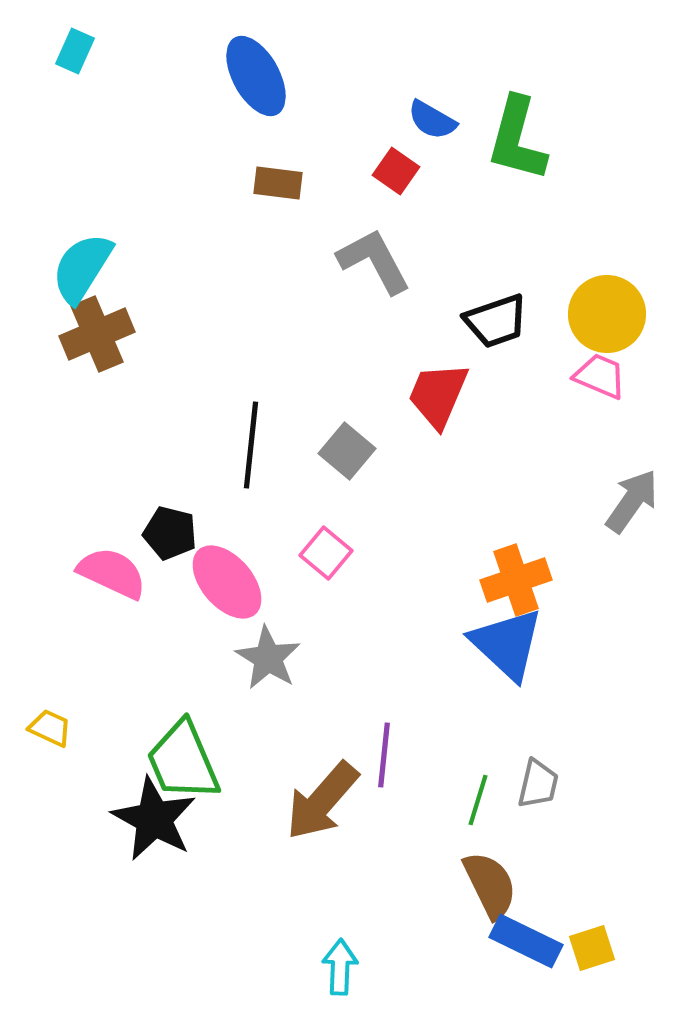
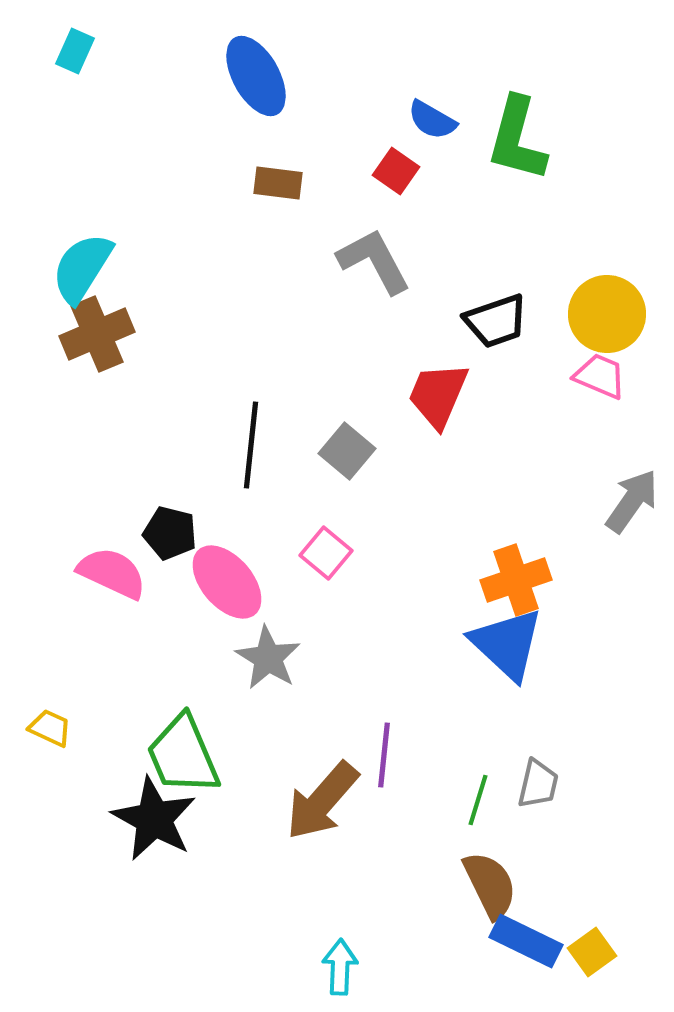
green trapezoid: moved 6 px up
yellow square: moved 4 px down; rotated 18 degrees counterclockwise
